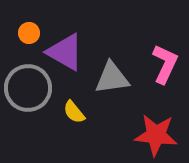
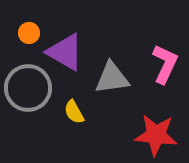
yellow semicircle: rotated 10 degrees clockwise
